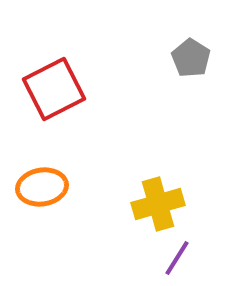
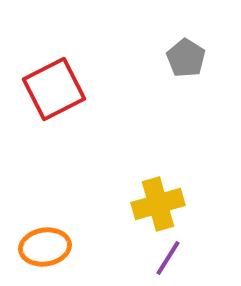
gray pentagon: moved 5 px left
orange ellipse: moved 3 px right, 60 px down
purple line: moved 9 px left
